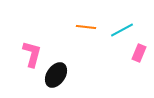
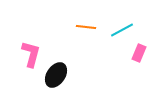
pink L-shape: moved 1 px left
